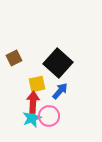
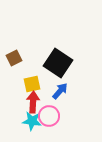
black square: rotated 8 degrees counterclockwise
yellow square: moved 5 px left
cyan star: moved 3 px down; rotated 30 degrees clockwise
